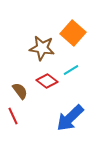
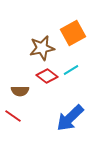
orange square: rotated 20 degrees clockwise
brown star: rotated 20 degrees counterclockwise
red diamond: moved 5 px up
brown semicircle: rotated 126 degrees clockwise
red line: rotated 30 degrees counterclockwise
